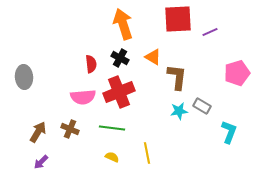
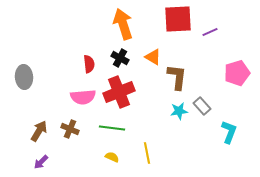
red semicircle: moved 2 px left
gray rectangle: rotated 18 degrees clockwise
brown arrow: moved 1 px right, 1 px up
